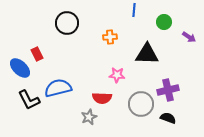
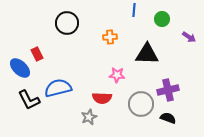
green circle: moved 2 px left, 3 px up
